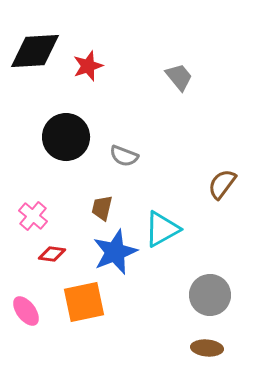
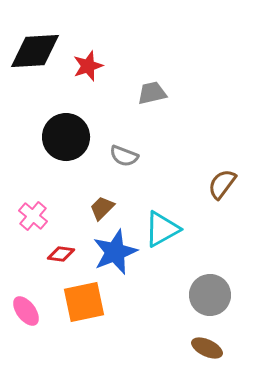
gray trapezoid: moved 27 px left, 16 px down; rotated 64 degrees counterclockwise
brown trapezoid: rotated 32 degrees clockwise
red diamond: moved 9 px right
brown ellipse: rotated 20 degrees clockwise
